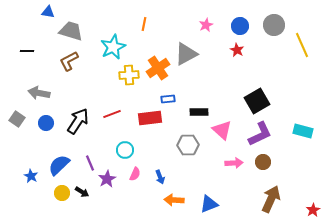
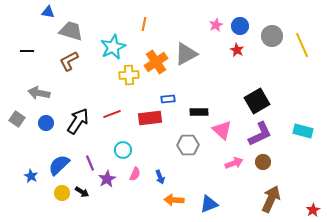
pink star at (206, 25): moved 10 px right
gray circle at (274, 25): moved 2 px left, 11 px down
orange cross at (158, 68): moved 2 px left, 6 px up
cyan circle at (125, 150): moved 2 px left
pink arrow at (234, 163): rotated 18 degrees counterclockwise
